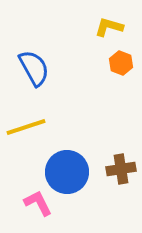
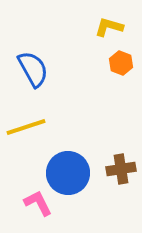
blue semicircle: moved 1 px left, 1 px down
blue circle: moved 1 px right, 1 px down
